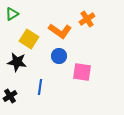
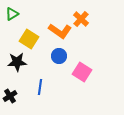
orange cross: moved 6 px left; rotated 14 degrees counterclockwise
black star: rotated 12 degrees counterclockwise
pink square: rotated 24 degrees clockwise
